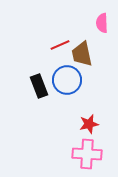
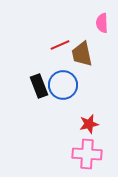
blue circle: moved 4 px left, 5 px down
